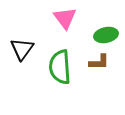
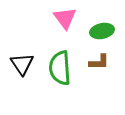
green ellipse: moved 4 px left, 4 px up
black triangle: moved 15 px down; rotated 10 degrees counterclockwise
green semicircle: moved 1 px down
